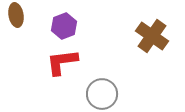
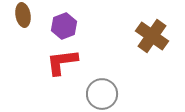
brown ellipse: moved 7 px right
